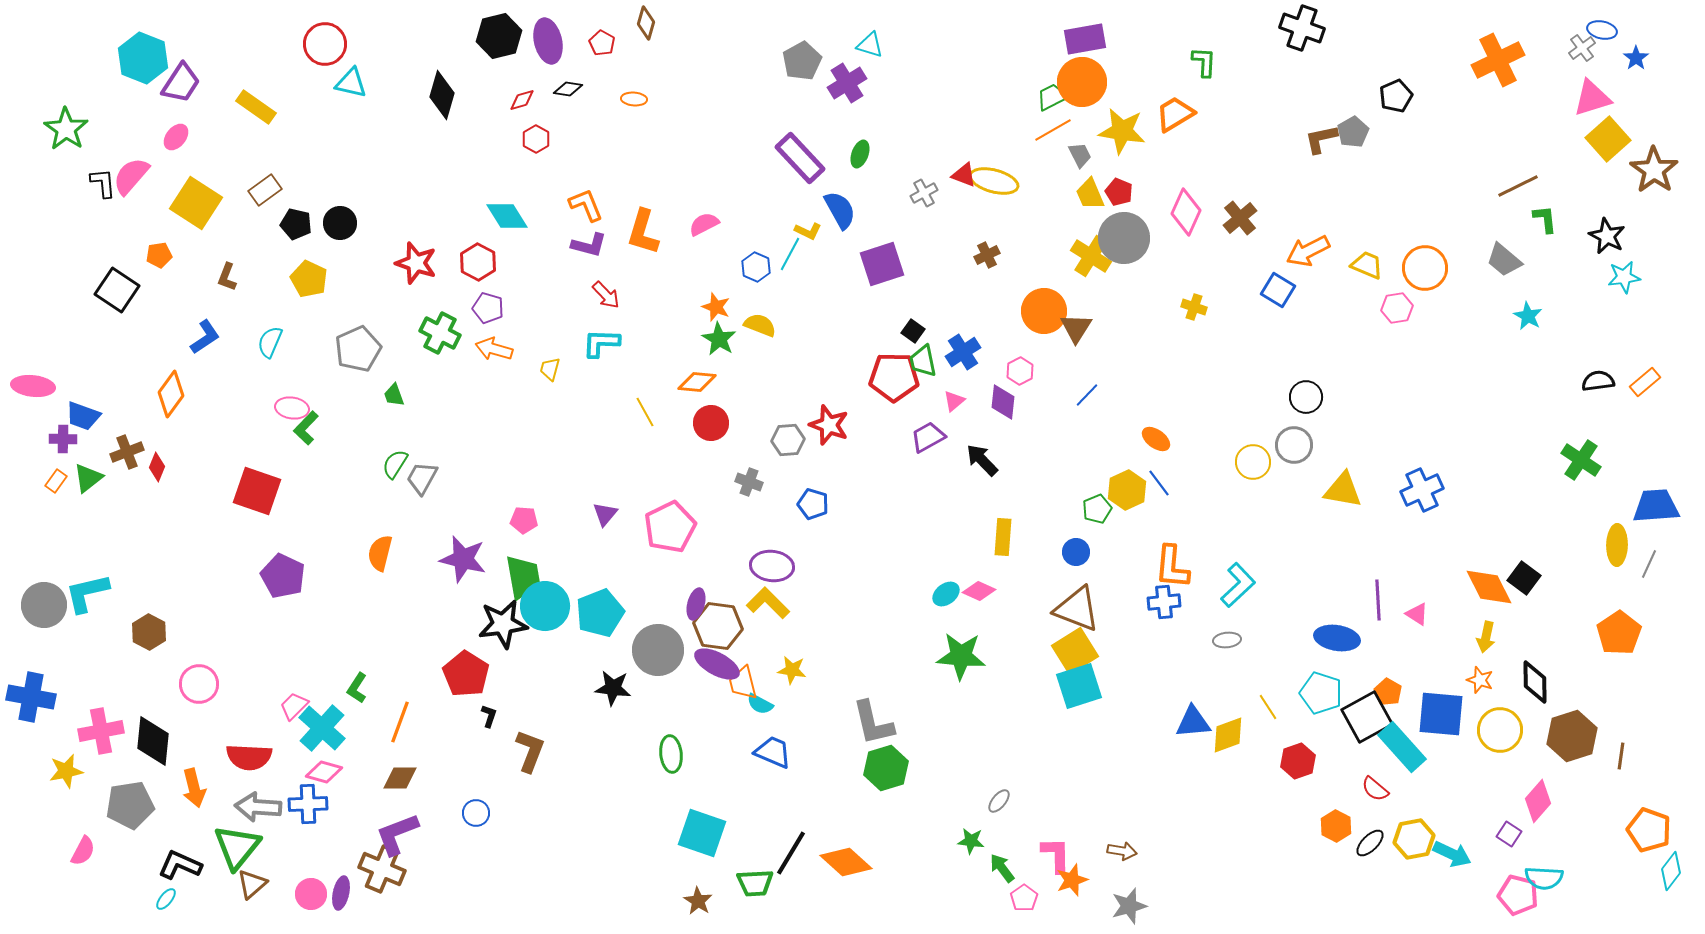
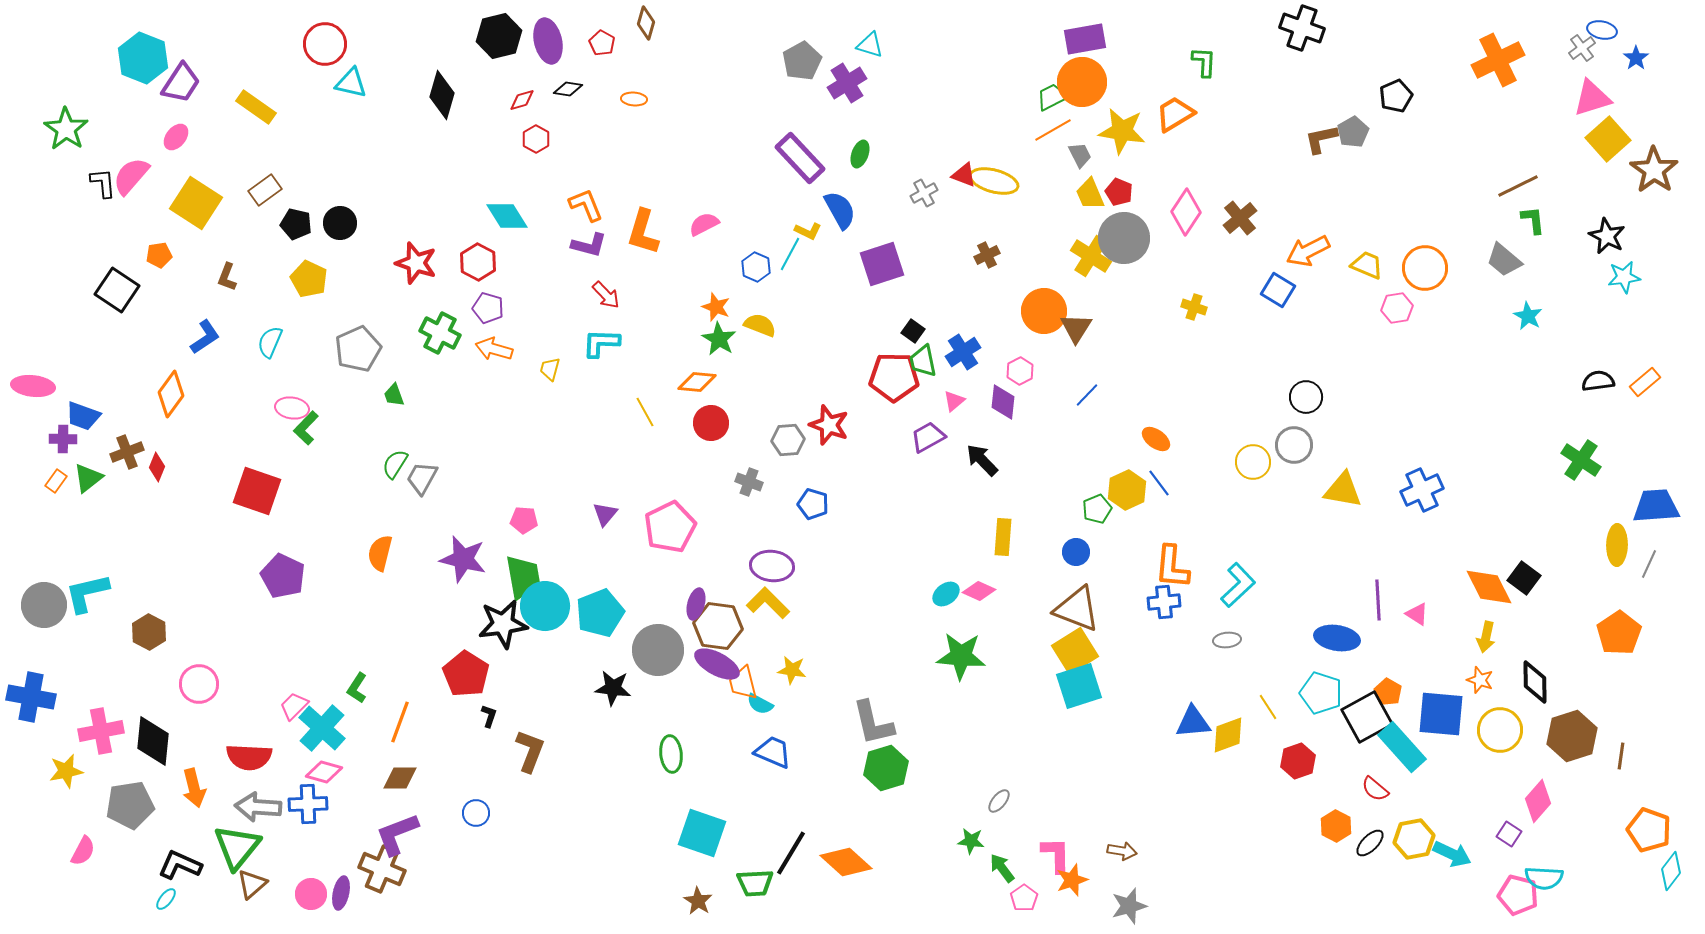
pink diamond at (1186, 212): rotated 9 degrees clockwise
green L-shape at (1545, 219): moved 12 px left, 1 px down
